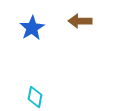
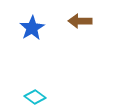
cyan diamond: rotated 65 degrees counterclockwise
